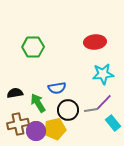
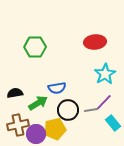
green hexagon: moved 2 px right
cyan star: moved 2 px right; rotated 25 degrees counterclockwise
green arrow: rotated 90 degrees clockwise
brown cross: moved 1 px down
purple circle: moved 3 px down
